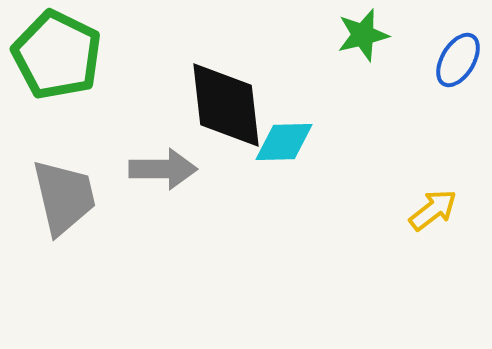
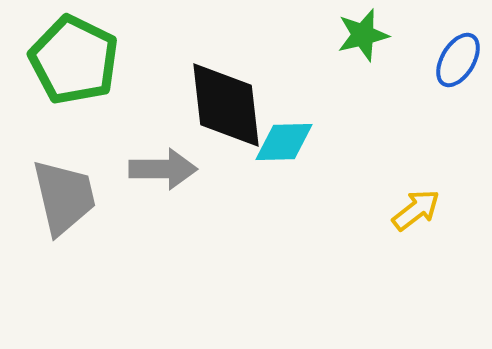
green pentagon: moved 17 px right, 5 px down
yellow arrow: moved 17 px left
